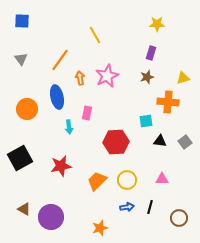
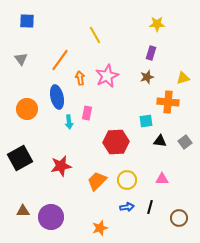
blue square: moved 5 px right
cyan arrow: moved 5 px up
brown triangle: moved 1 px left, 2 px down; rotated 32 degrees counterclockwise
